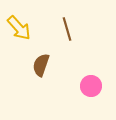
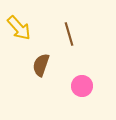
brown line: moved 2 px right, 5 px down
pink circle: moved 9 px left
